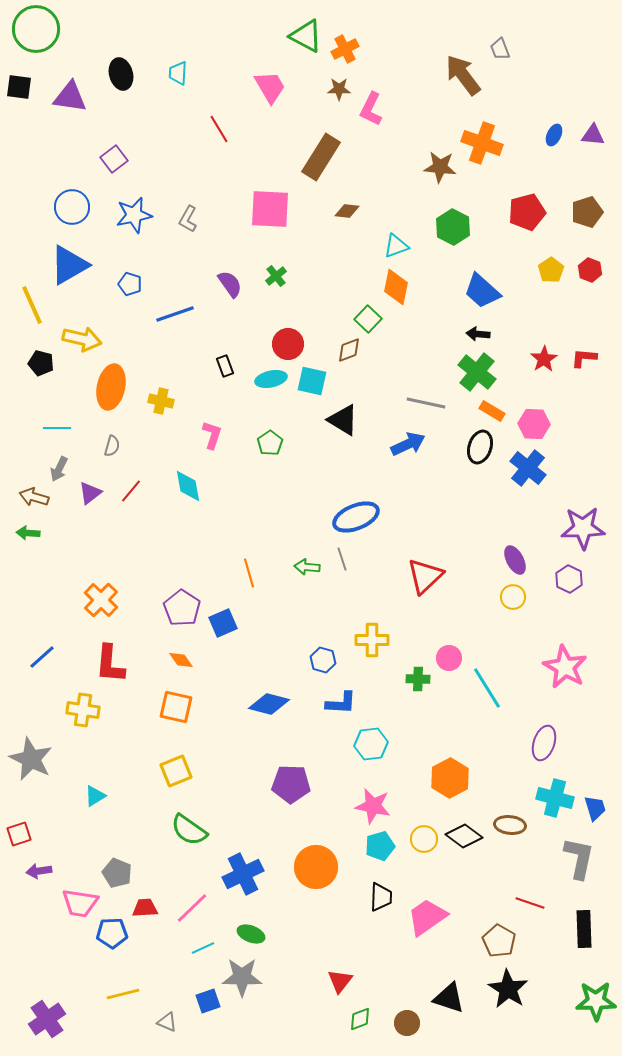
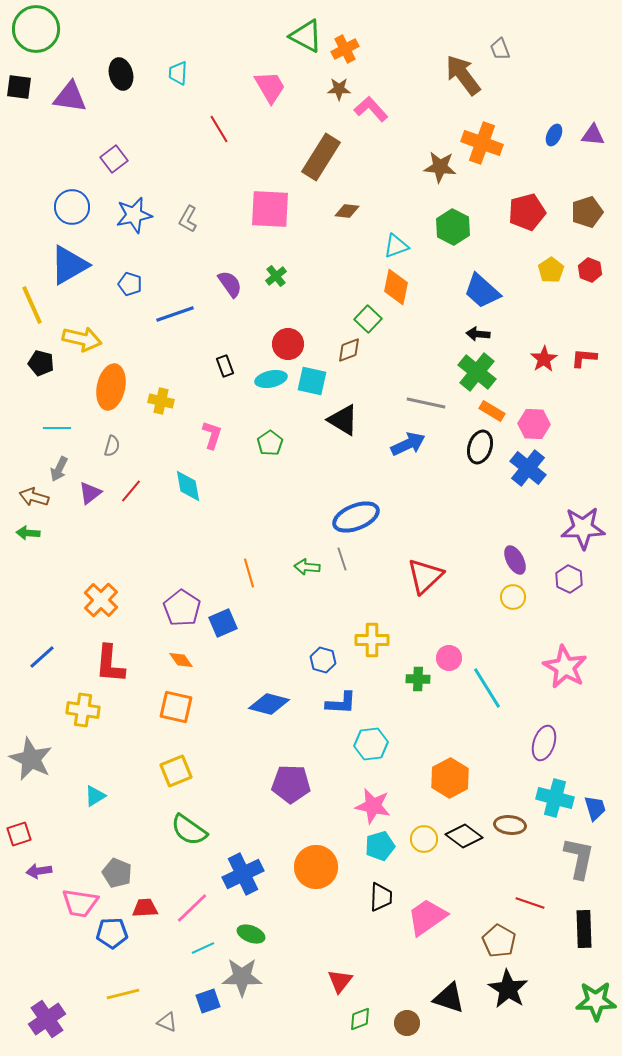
pink L-shape at (371, 109): rotated 112 degrees clockwise
